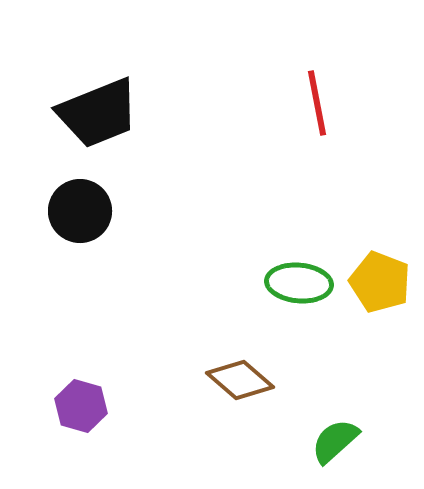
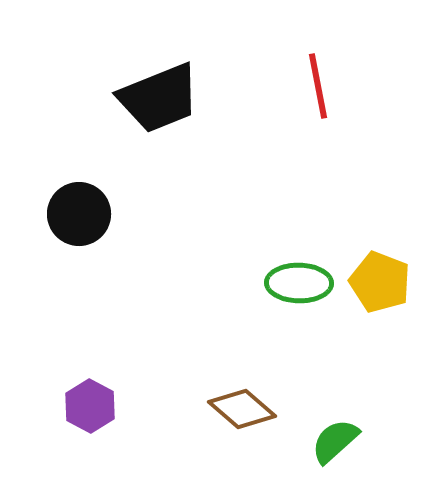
red line: moved 1 px right, 17 px up
black trapezoid: moved 61 px right, 15 px up
black circle: moved 1 px left, 3 px down
green ellipse: rotated 4 degrees counterclockwise
brown diamond: moved 2 px right, 29 px down
purple hexagon: moved 9 px right; rotated 12 degrees clockwise
